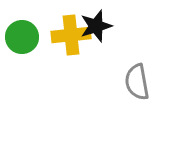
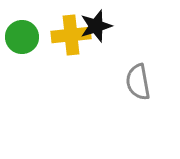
gray semicircle: moved 1 px right
